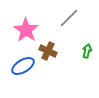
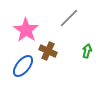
blue ellipse: rotated 20 degrees counterclockwise
